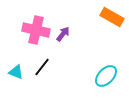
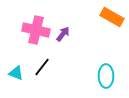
cyan triangle: moved 1 px down
cyan ellipse: rotated 45 degrees counterclockwise
